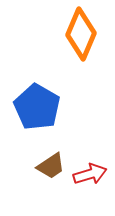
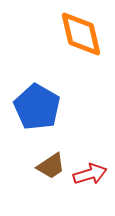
orange diamond: rotated 36 degrees counterclockwise
